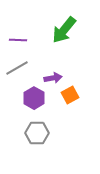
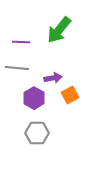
green arrow: moved 5 px left
purple line: moved 3 px right, 2 px down
gray line: rotated 35 degrees clockwise
